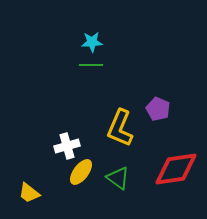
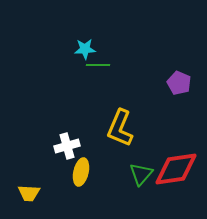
cyan star: moved 7 px left, 7 px down
green line: moved 7 px right
purple pentagon: moved 21 px right, 26 px up
yellow ellipse: rotated 24 degrees counterclockwise
green triangle: moved 23 px right, 4 px up; rotated 35 degrees clockwise
yellow trapezoid: rotated 35 degrees counterclockwise
